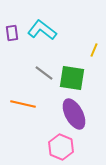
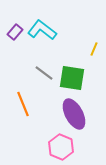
purple rectangle: moved 3 px right, 1 px up; rotated 49 degrees clockwise
yellow line: moved 1 px up
orange line: rotated 55 degrees clockwise
